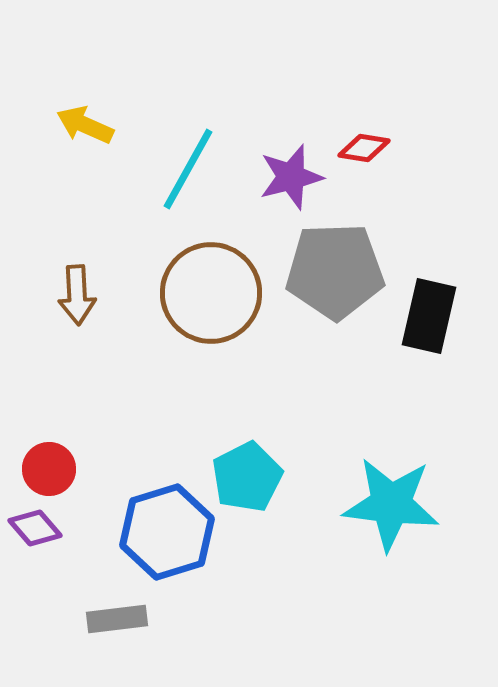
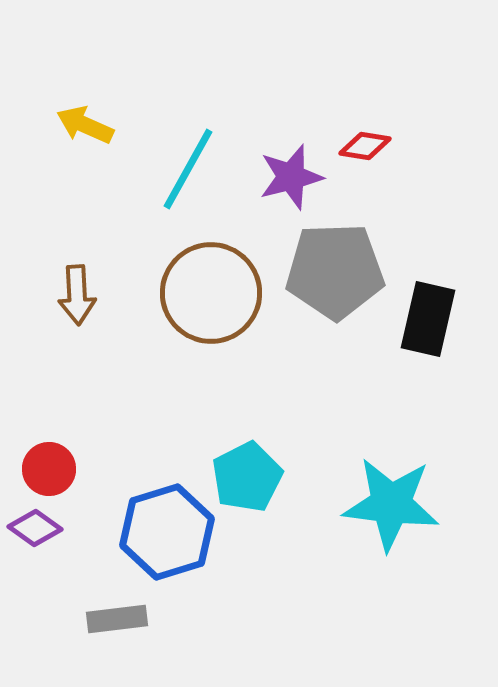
red diamond: moved 1 px right, 2 px up
black rectangle: moved 1 px left, 3 px down
purple diamond: rotated 14 degrees counterclockwise
